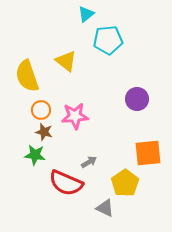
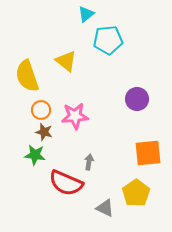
gray arrow: rotated 49 degrees counterclockwise
yellow pentagon: moved 11 px right, 10 px down
